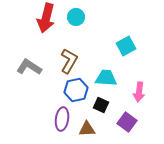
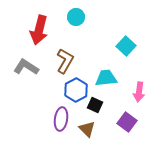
red arrow: moved 7 px left, 12 px down
cyan square: rotated 18 degrees counterclockwise
brown L-shape: moved 4 px left
gray L-shape: moved 3 px left
cyan trapezoid: rotated 10 degrees counterclockwise
blue hexagon: rotated 15 degrees counterclockwise
black square: moved 6 px left
purple ellipse: moved 1 px left
brown triangle: rotated 48 degrees clockwise
